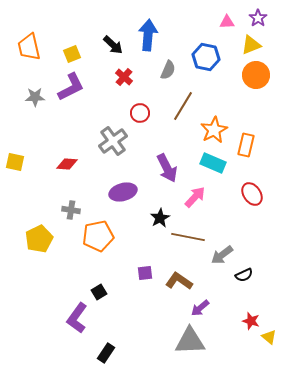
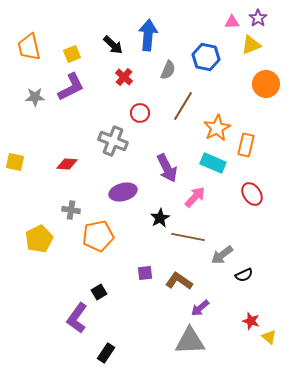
pink triangle at (227, 22): moved 5 px right
orange circle at (256, 75): moved 10 px right, 9 px down
orange star at (214, 130): moved 3 px right, 2 px up
gray cross at (113, 141): rotated 32 degrees counterclockwise
